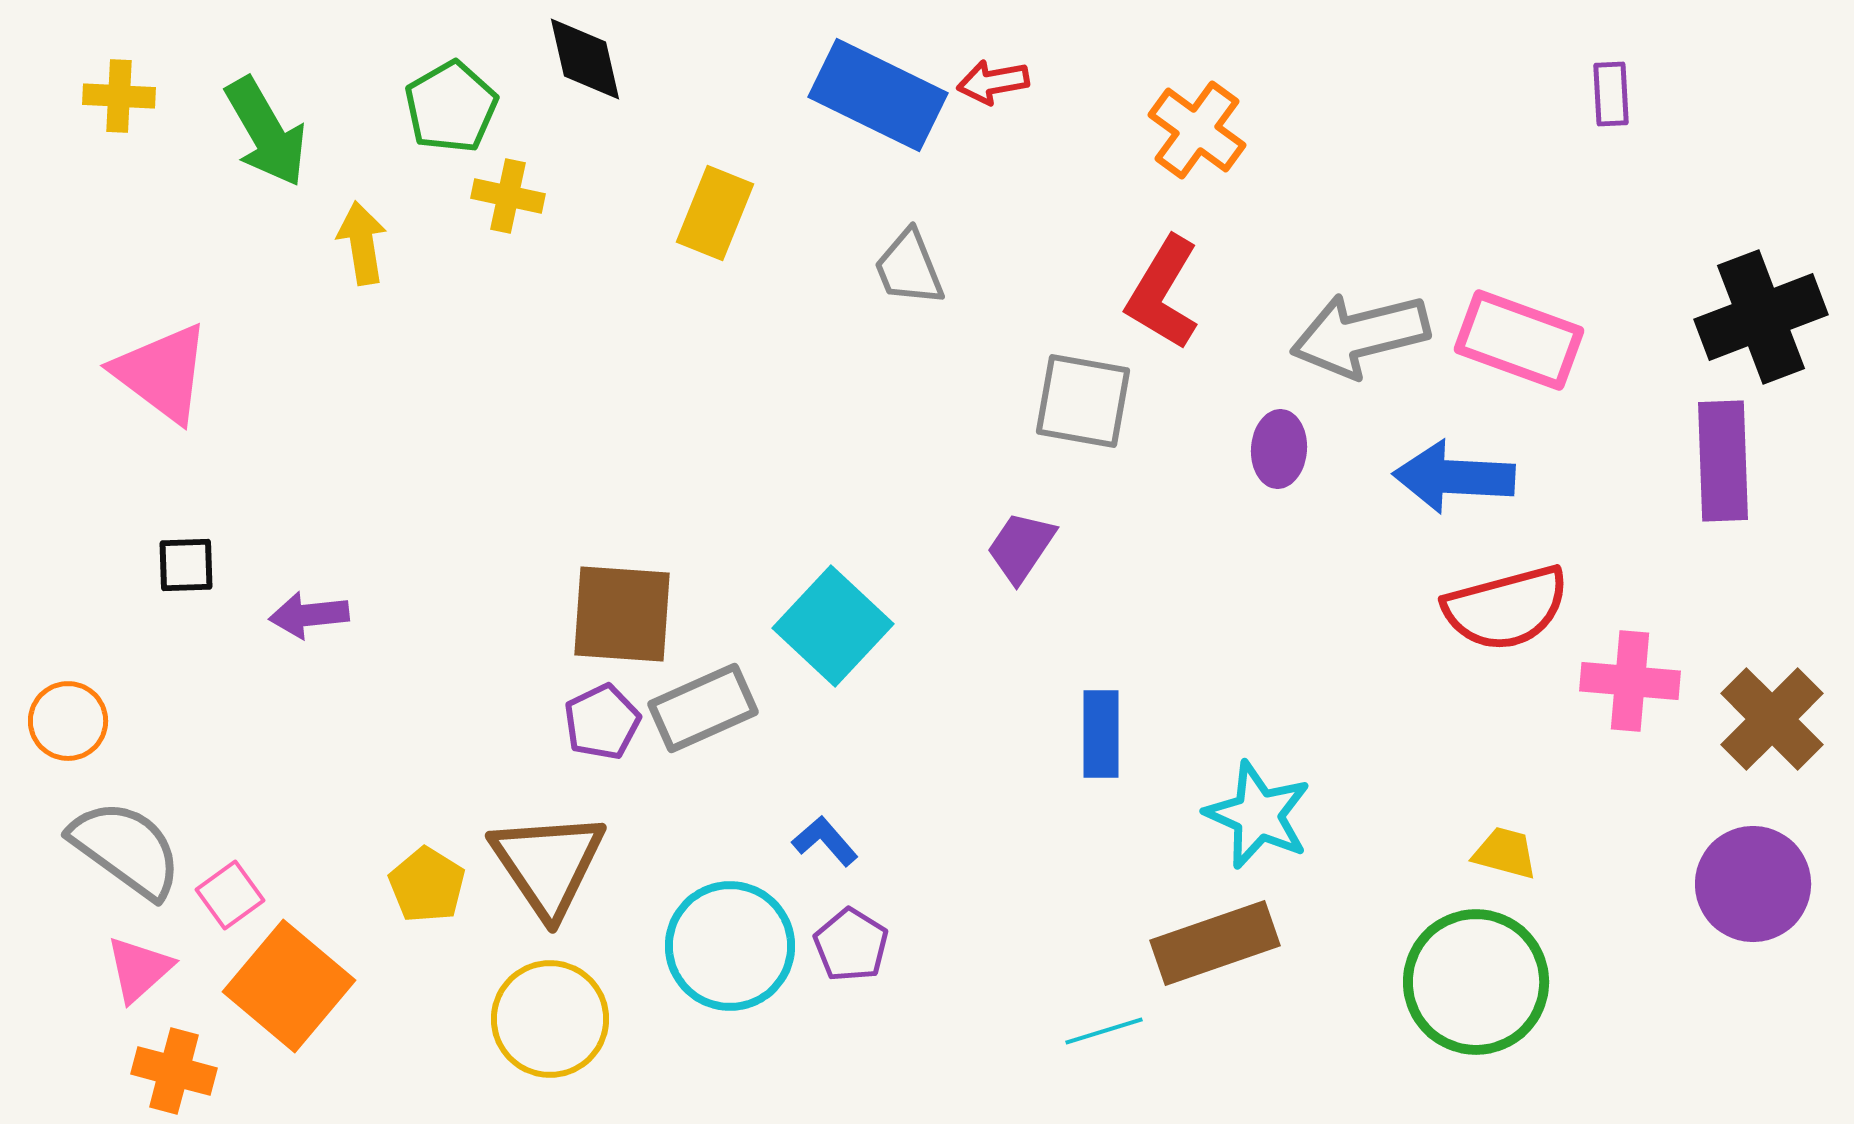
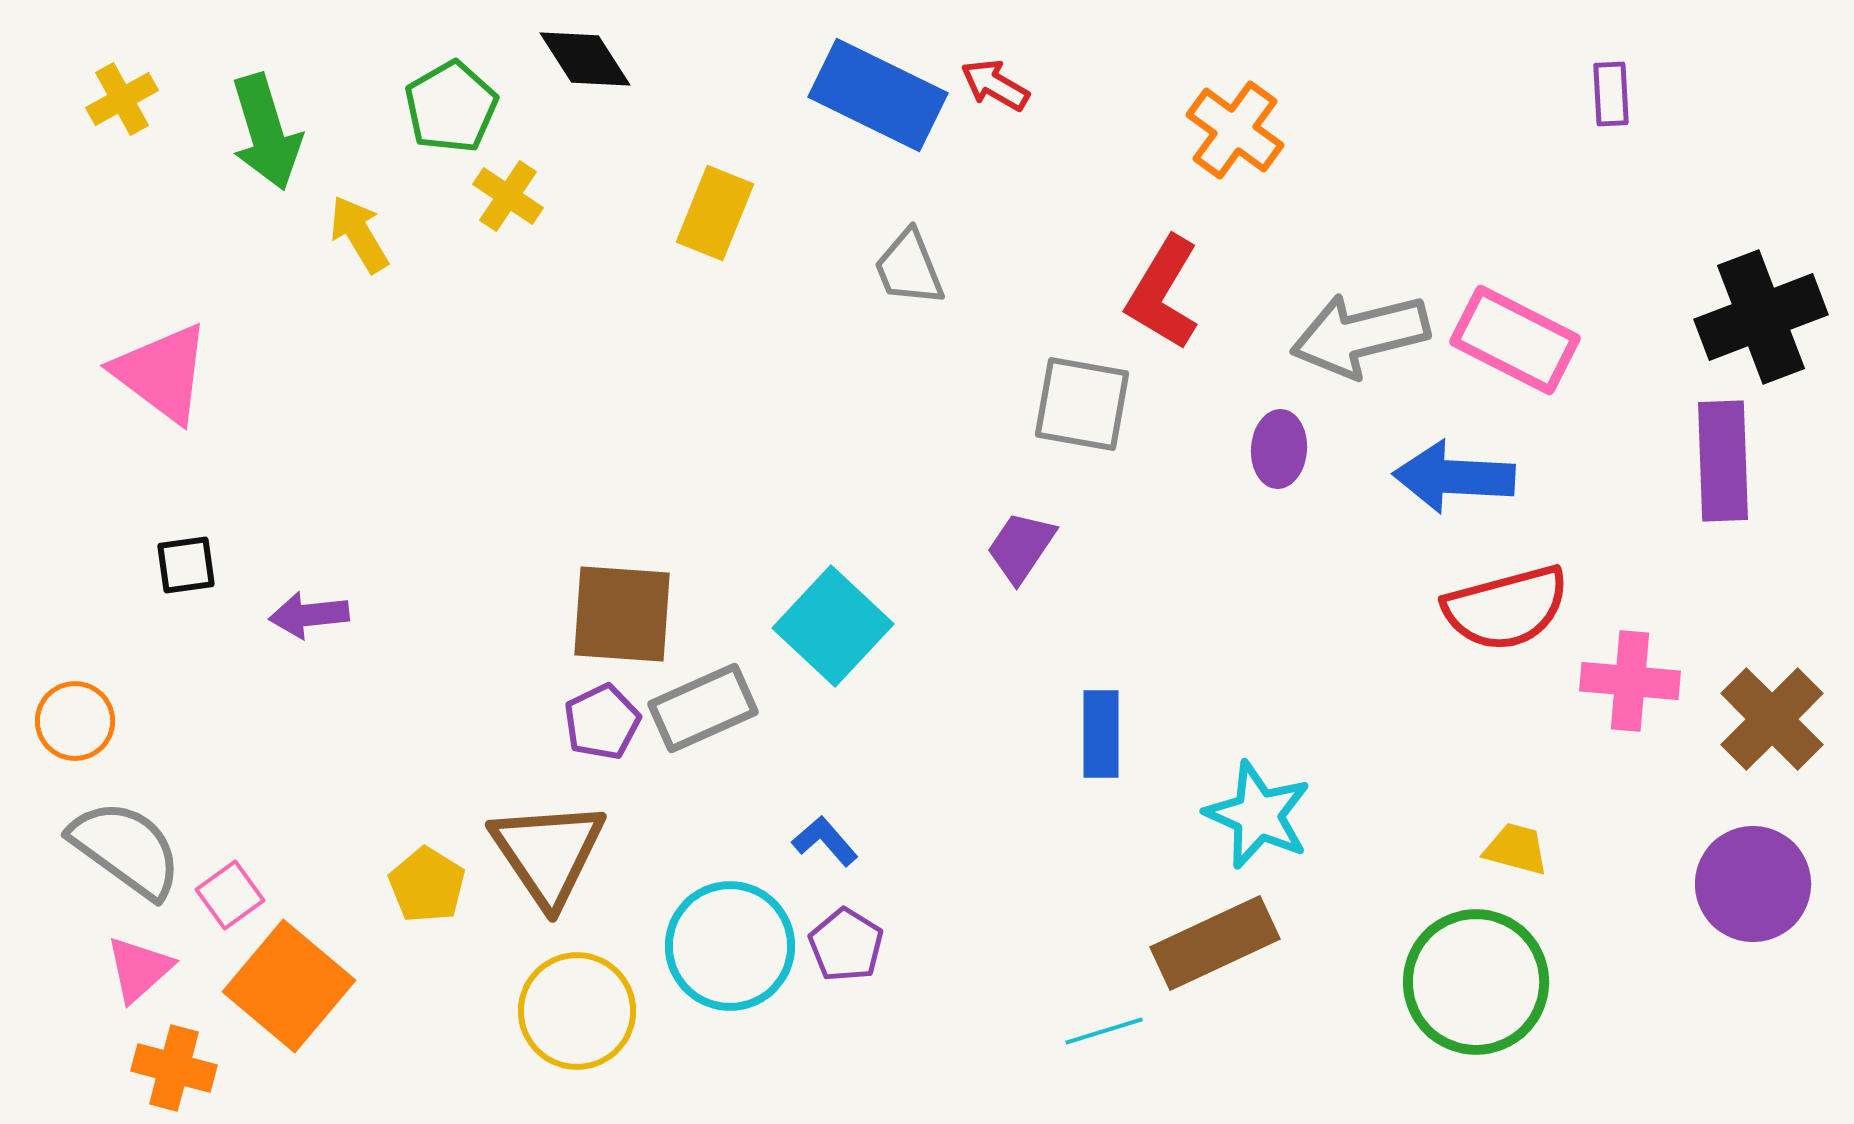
black diamond at (585, 59): rotated 20 degrees counterclockwise
red arrow at (993, 82): moved 2 px right, 3 px down; rotated 40 degrees clockwise
yellow cross at (119, 96): moved 3 px right, 3 px down; rotated 32 degrees counterclockwise
orange cross at (1197, 130): moved 38 px right
green arrow at (266, 132): rotated 13 degrees clockwise
yellow cross at (508, 196): rotated 22 degrees clockwise
yellow arrow at (362, 243): moved 3 px left, 9 px up; rotated 22 degrees counterclockwise
pink rectangle at (1519, 340): moved 4 px left; rotated 7 degrees clockwise
gray square at (1083, 401): moved 1 px left, 3 px down
black square at (186, 565): rotated 6 degrees counterclockwise
orange circle at (68, 721): moved 7 px right
yellow trapezoid at (1505, 853): moved 11 px right, 4 px up
brown triangle at (548, 864): moved 11 px up
brown rectangle at (1215, 943): rotated 6 degrees counterclockwise
purple pentagon at (851, 945): moved 5 px left
yellow circle at (550, 1019): moved 27 px right, 8 px up
orange cross at (174, 1071): moved 3 px up
